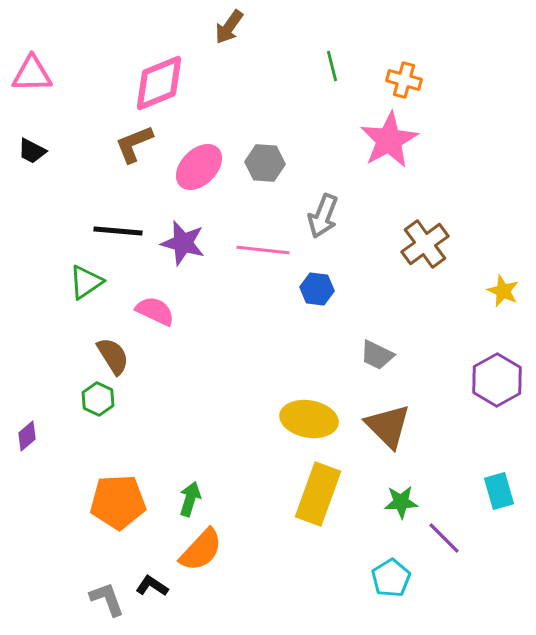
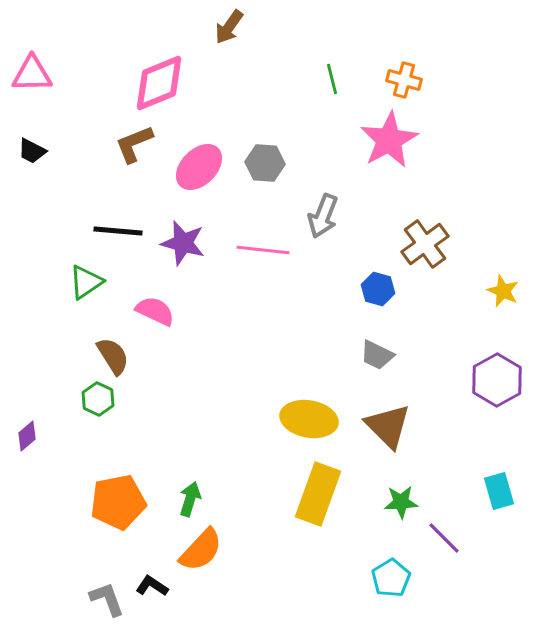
green line: moved 13 px down
blue hexagon: moved 61 px right; rotated 8 degrees clockwise
orange pentagon: rotated 8 degrees counterclockwise
